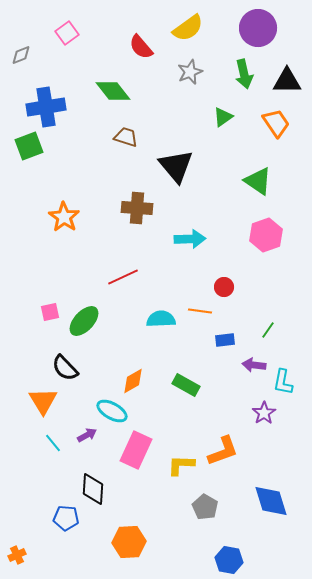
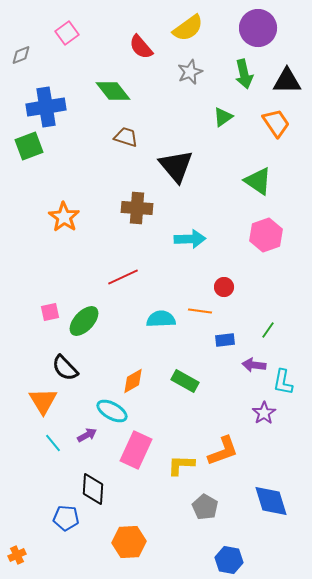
green rectangle at (186, 385): moved 1 px left, 4 px up
